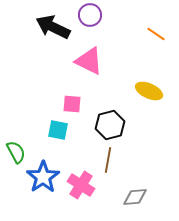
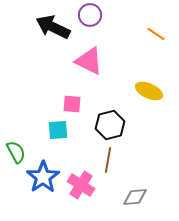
cyan square: rotated 15 degrees counterclockwise
